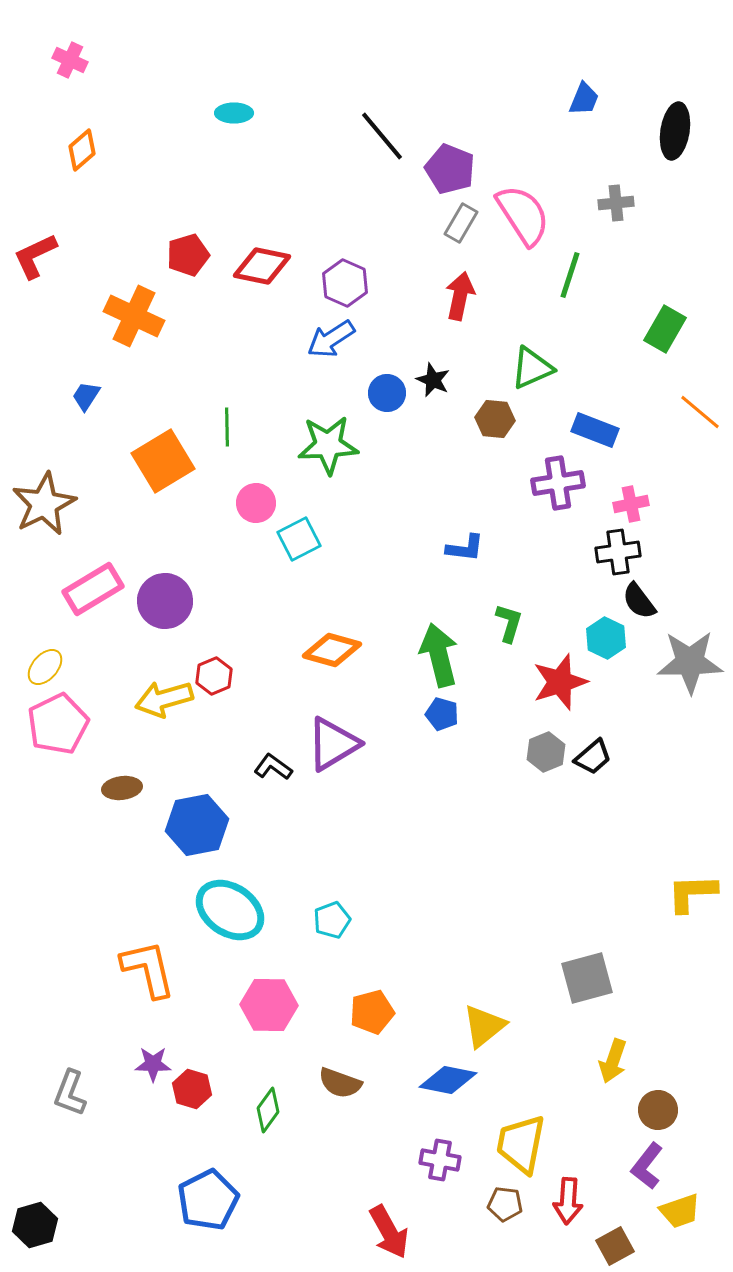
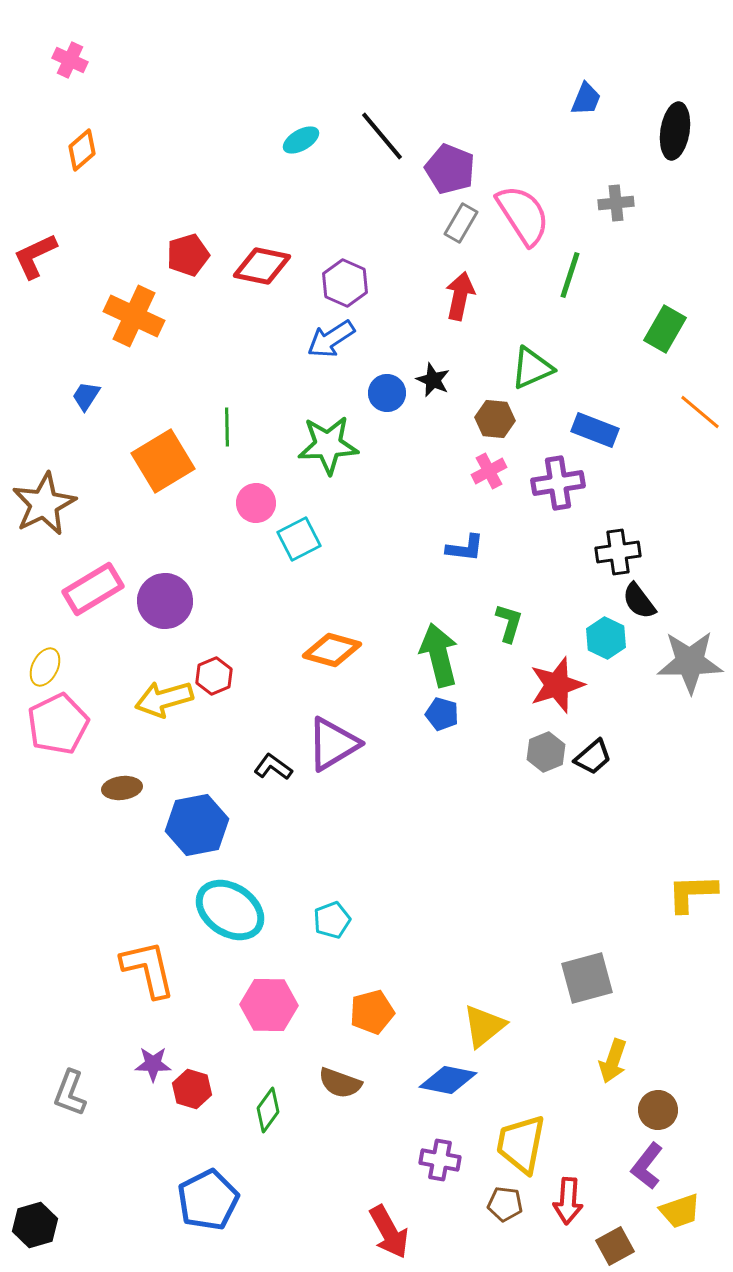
blue trapezoid at (584, 99): moved 2 px right
cyan ellipse at (234, 113): moved 67 px right, 27 px down; rotated 30 degrees counterclockwise
pink cross at (631, 504): moved 142 px left, 33 px up; rotated 16 degrees counterclockwise
yellow ellipse at (45, 667): rotated 15 degrees counterclockwise
red star at (560, 682): moved 3 px left, 3 px down
